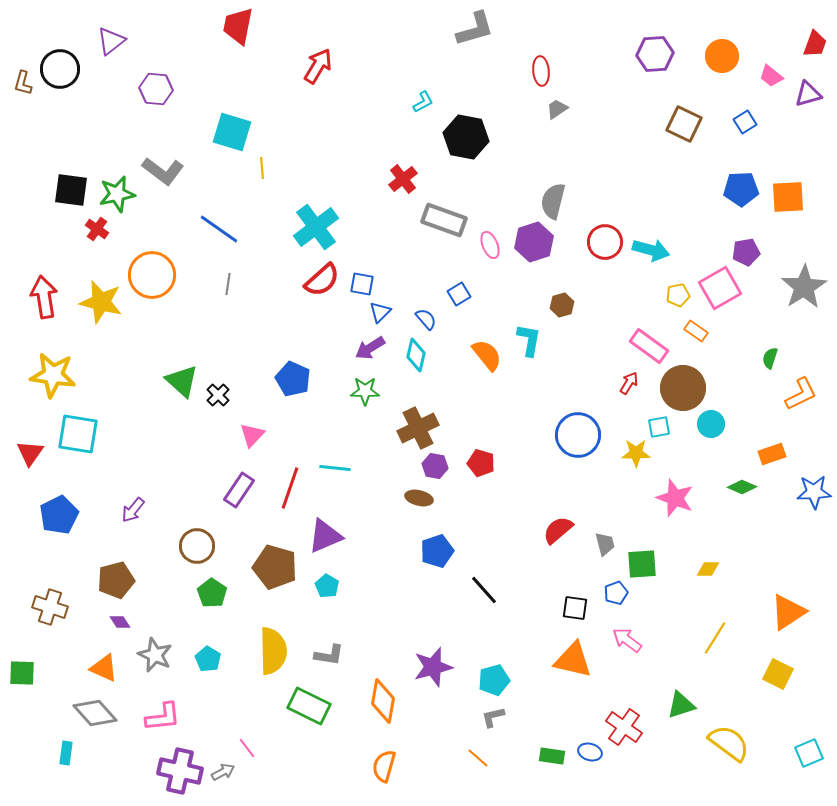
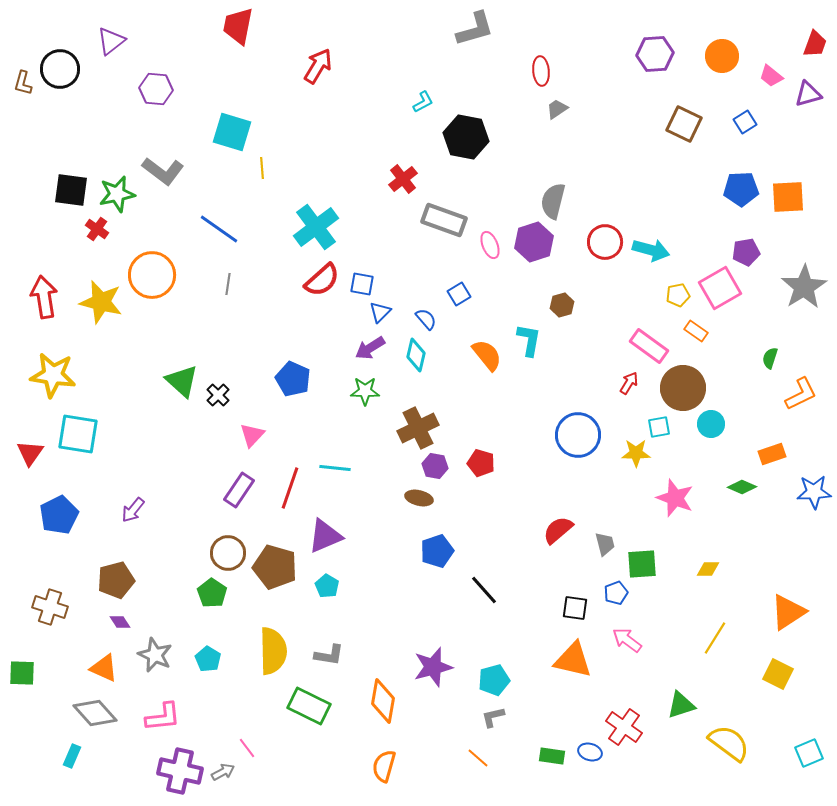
brown circle at (197, 546): moved 31 px right, 7 px down
cyan rectangle at (66, 753): moved 6 px right, 3 px down; rotated 15 degrees clockwise
